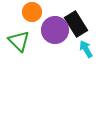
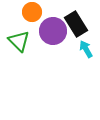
purple circle: moved 2 px left, 1 px down
